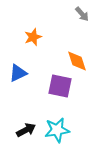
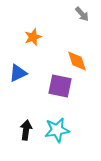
black arrow: rotated 54 degrees counterclockwise
